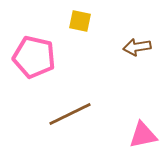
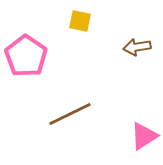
pink pentagon: moved 8 px left, 1 px up; rotated 21 degrees clockwise
pink triangle: moved 1 px right, 1 px down; rotated 20 degrees counterclockwise
